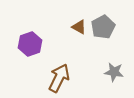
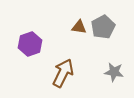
brown triangle: rotated 21 degrees counterclockwise
brown arrow: moved 4 px right, 5 px up
